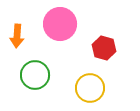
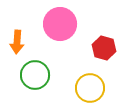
orange arrow: moved 6 px down
